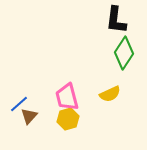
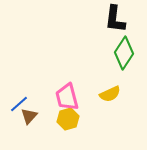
black L-shape: moved 1 px left, 1 px up
